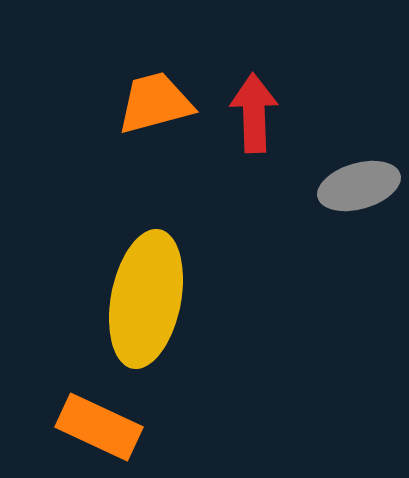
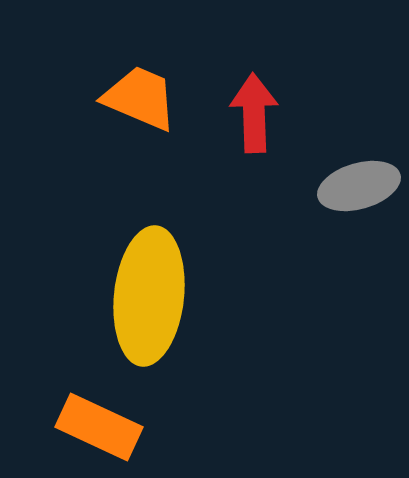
orange trapezoid: moved 15 px left, 5 px up; rotated 38 degrees clockwise
yellow ellipse: moved 3 px right, 3 px up; rotated 5 degrees counterclockwise
